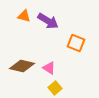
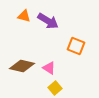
orange square: moved 3 px down
